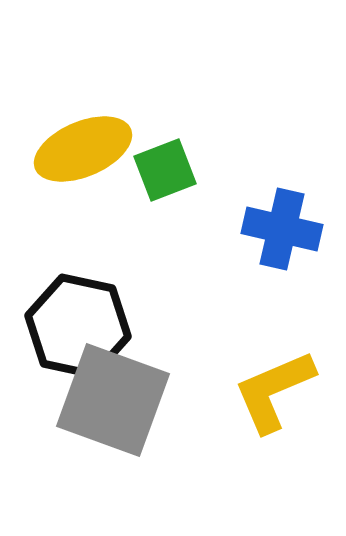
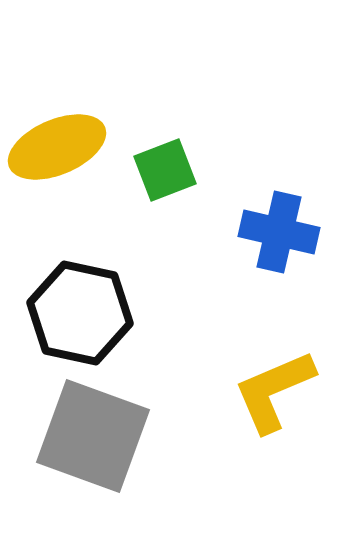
yellow ellipse: moved 26 px left, 2 px up
blue cross: moved 3 px left, 3 px down
black hexagon: moved 2 px right, 13 px up
gray square: moved 20 px left, 36 px down
